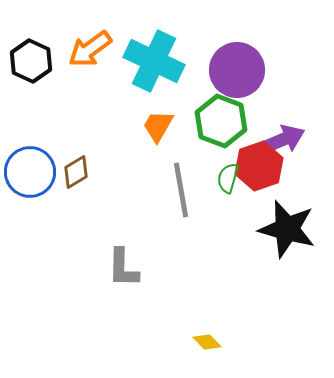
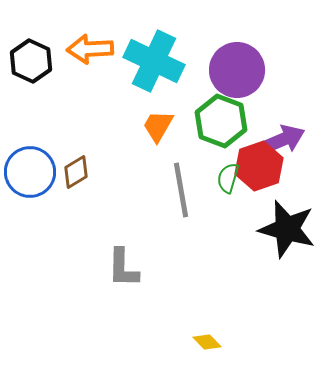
orange arrow: rotated 33 degrees clockwise
